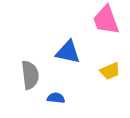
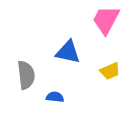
pink trapezoid: rotated 48 degrees clockwise
gray semicircle: moved 4 px left
blue semicircle: moved 1 px left, 1 px up
